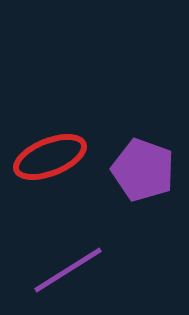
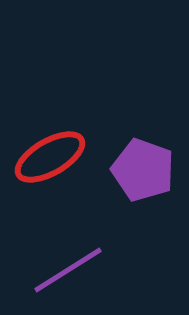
red ellipse: rotated 8 degrees counterclockwise
